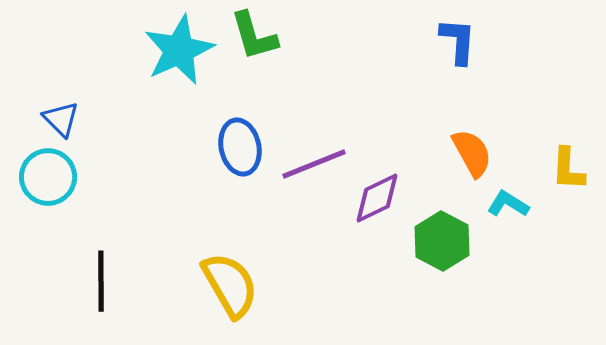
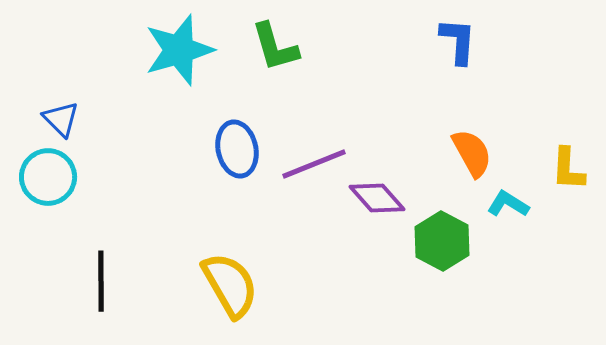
green L-shape: moved 21 px right, 11 px down
cyan star: rotated 8 degrees clockwise
blue ellipse: moved 3 px left, 2 px down
purple diamond: rotated 74 degrees clockwise
